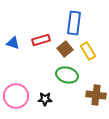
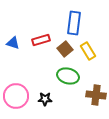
green ellipse: moved 1 px right, 1 px down
